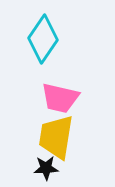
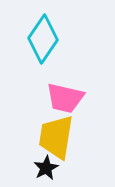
pink trapezoid: moved 5 px right
black star: rotated 25 degrees counterclockwise
